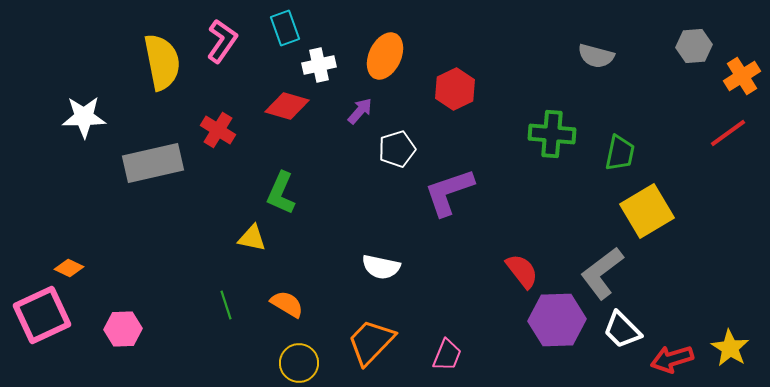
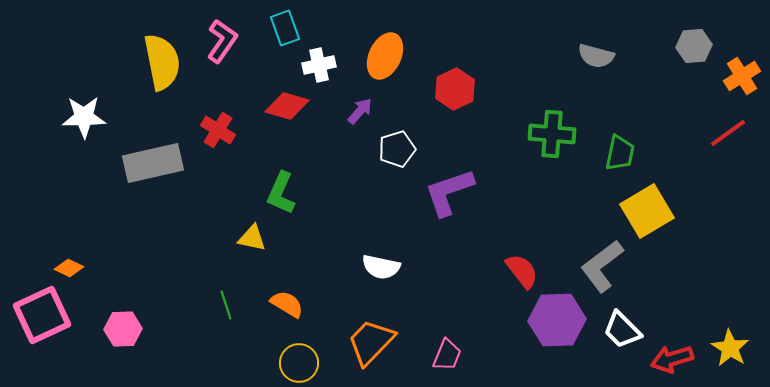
gray L-shape: moved 7 px up
